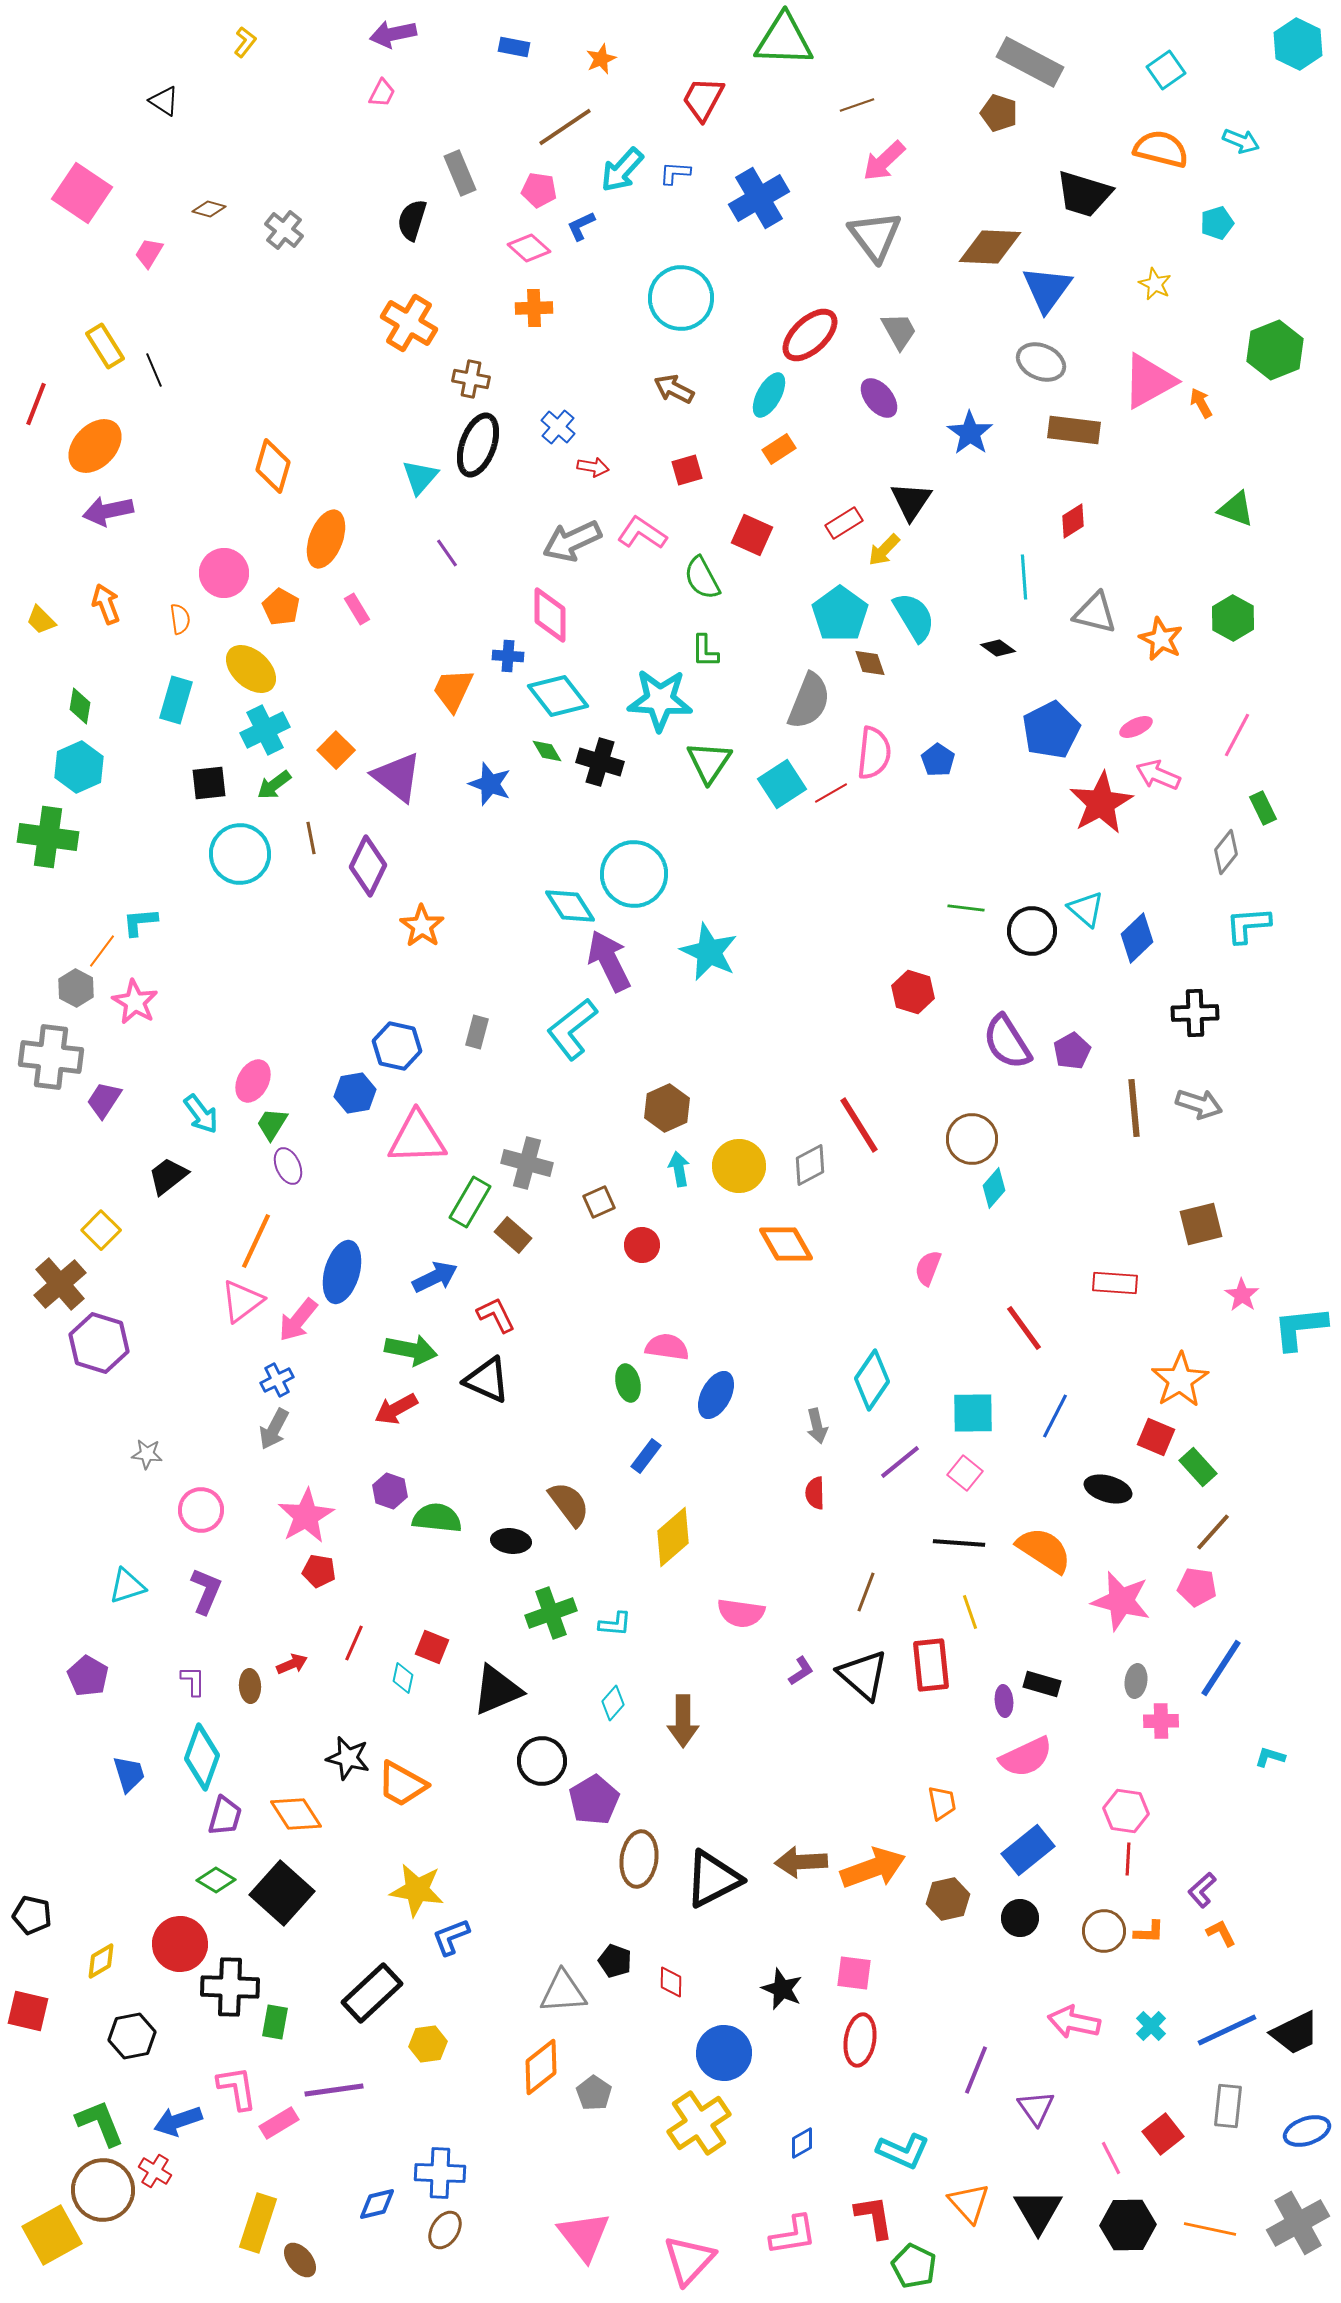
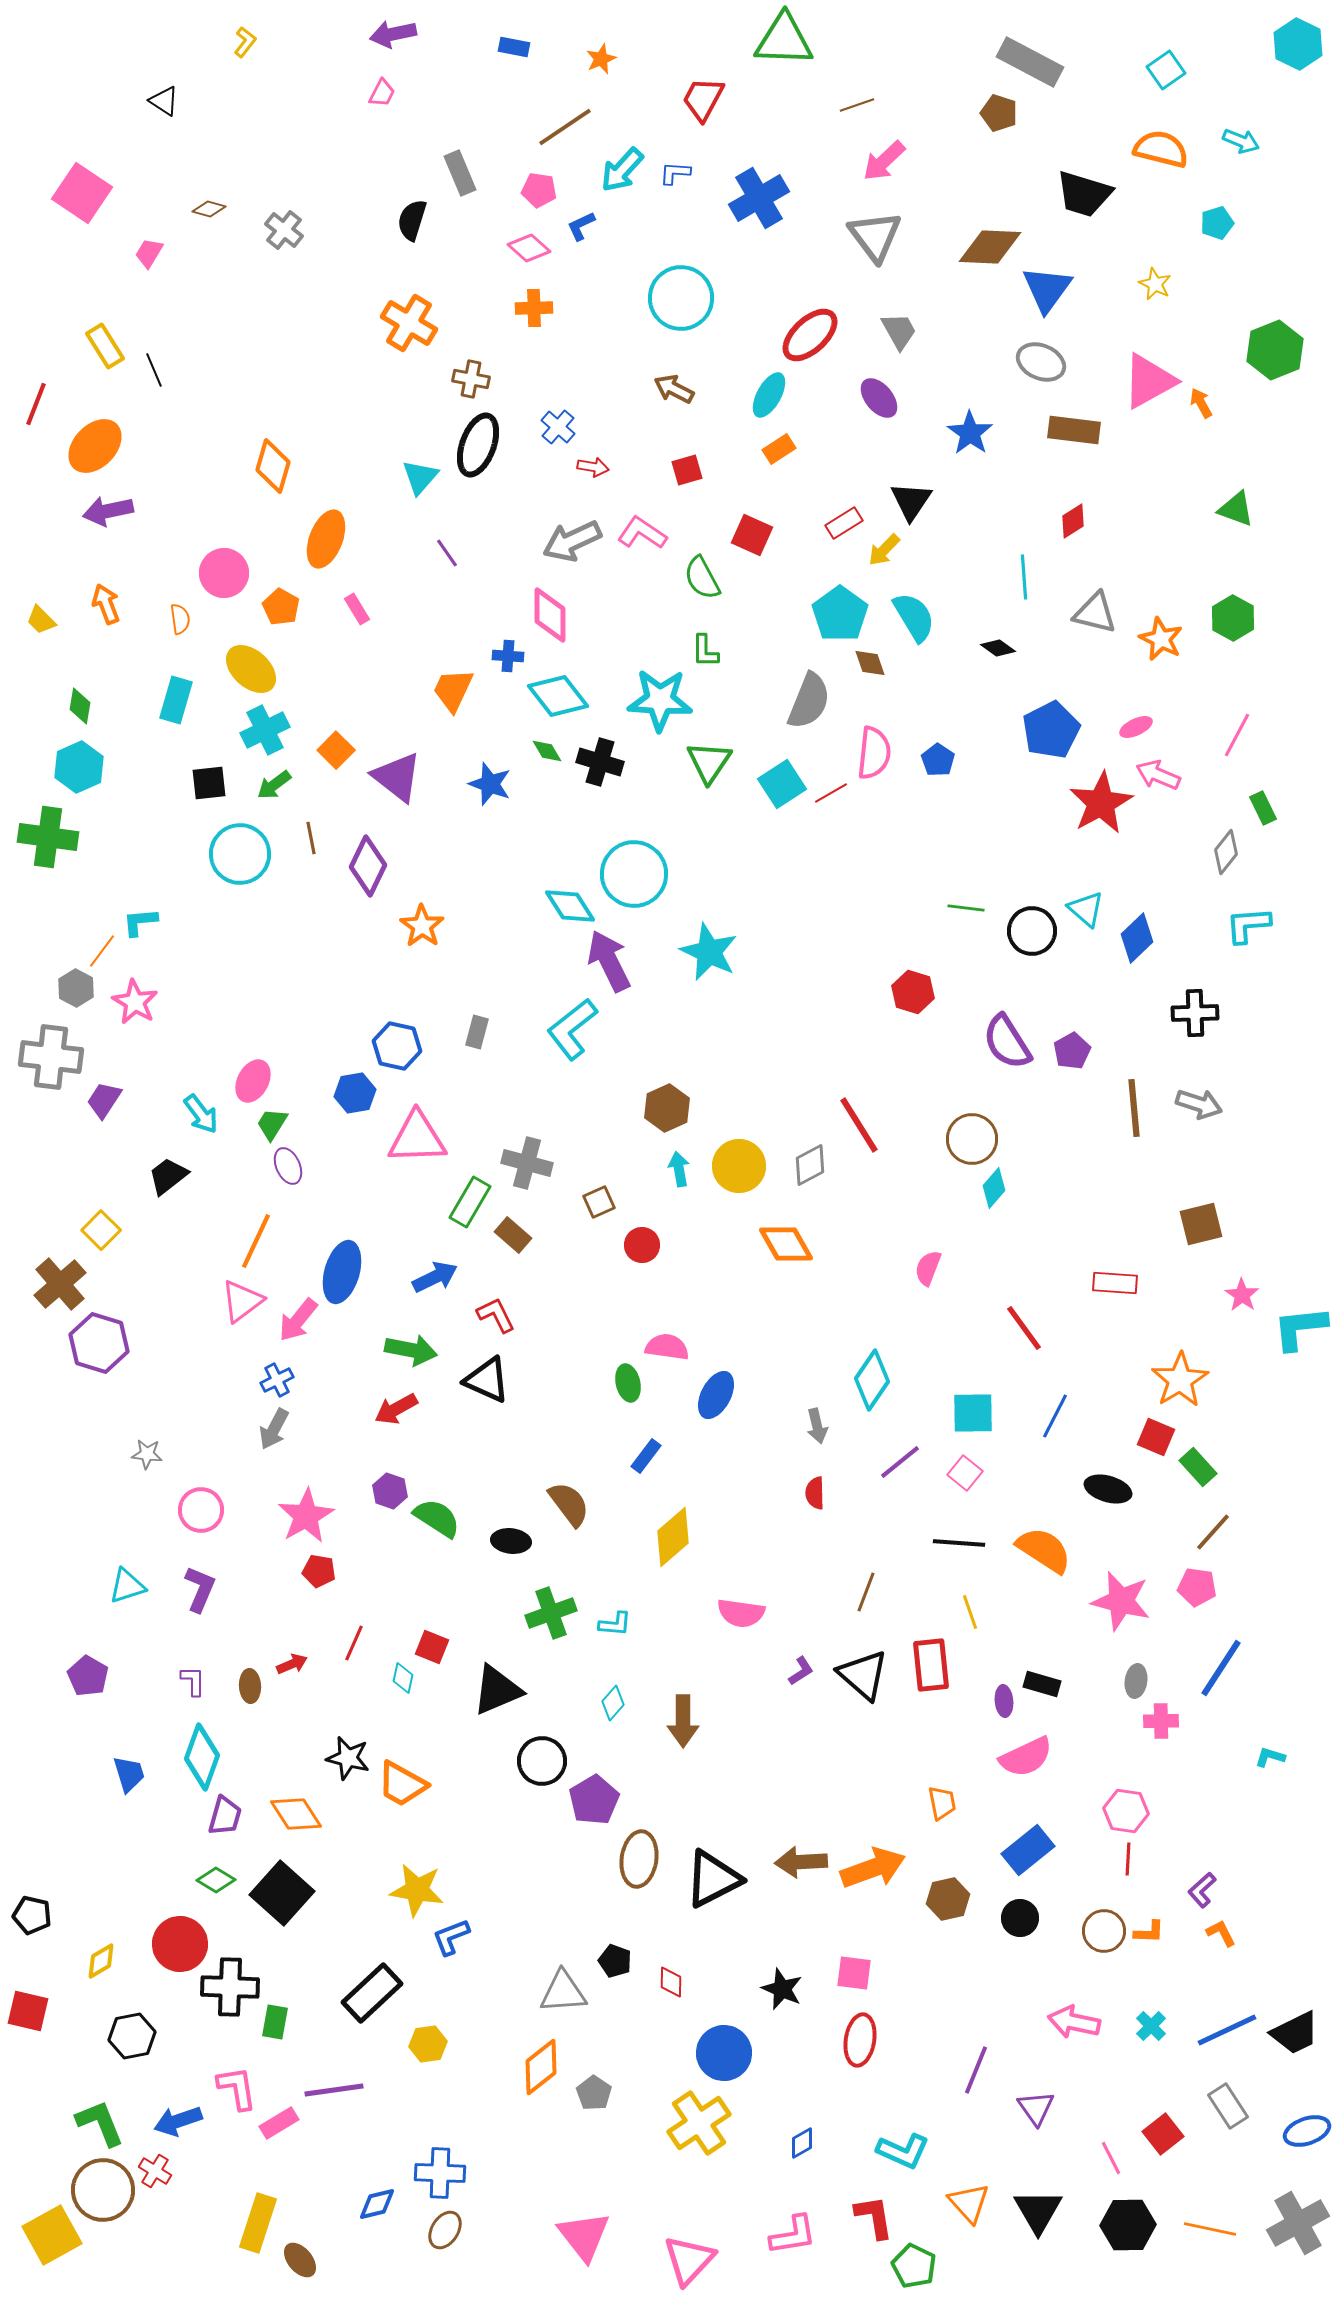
green semicircle at (437, 1518): rotated 27 degrees clockwise
purple L-shape at (206, 1591): moved 6 px left, 2 px up
gray rectangle at (1228, 2106): rotated 39 degrees counterclockwise
